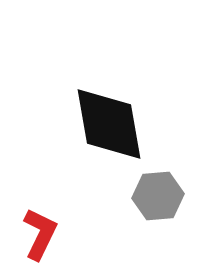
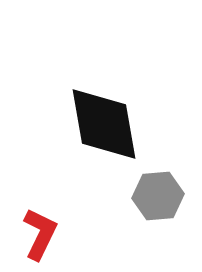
black diamond: moved 5 px left
